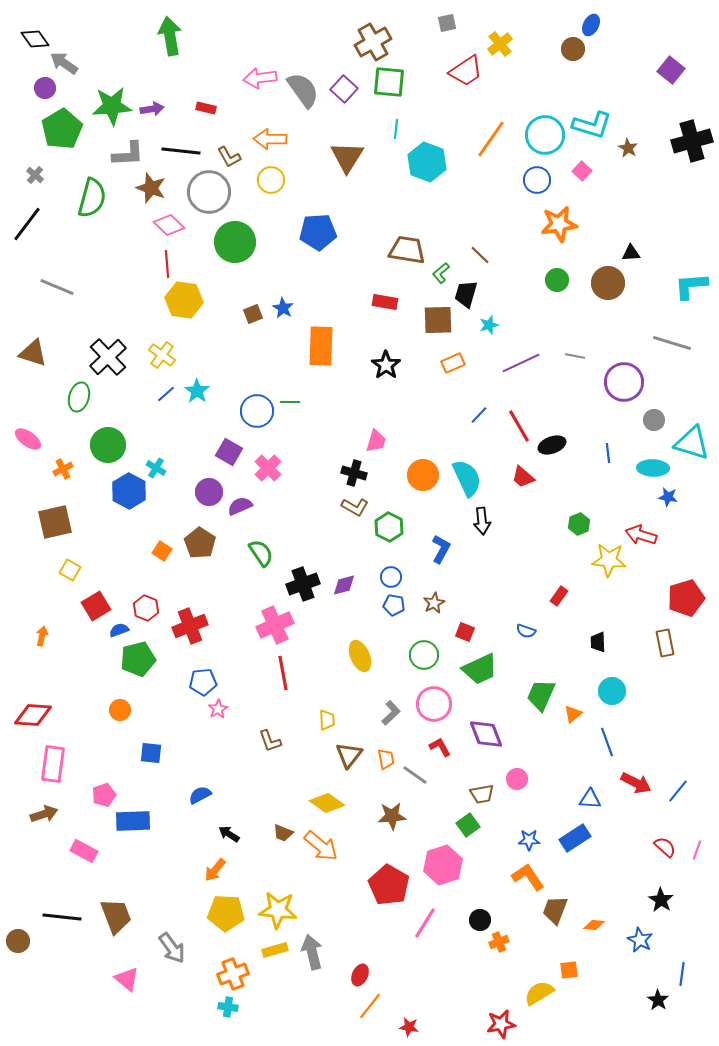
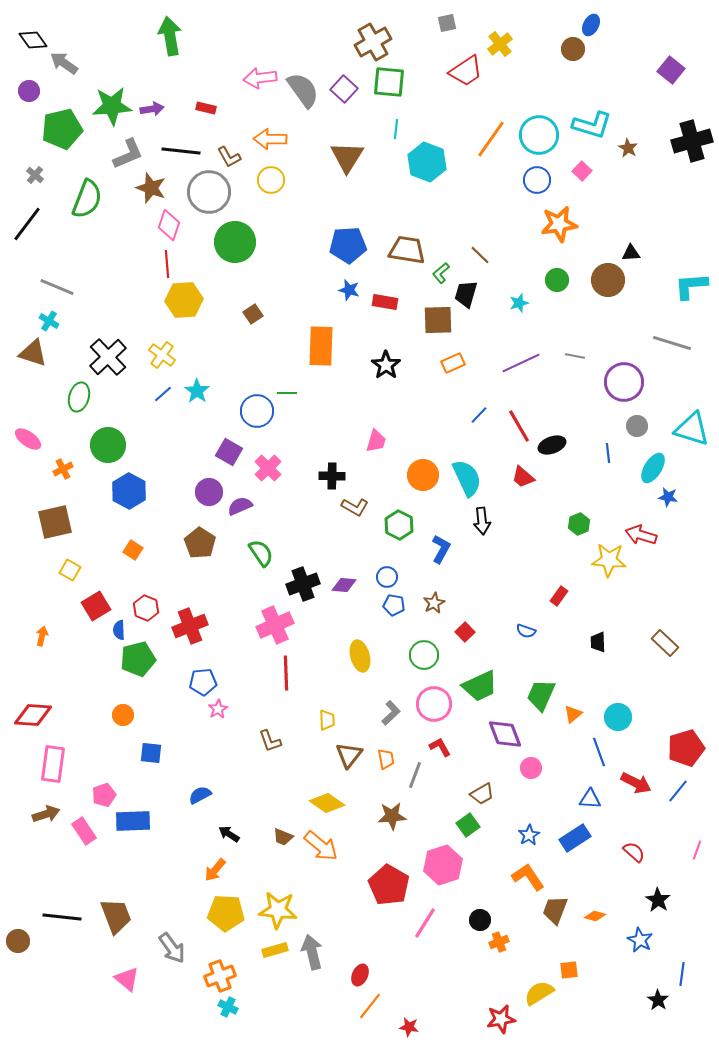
black diamond at (35, 39): moved 2 px left, 1 px down
purple circle at (45, 88): moved 16 px left, 3 px down
green pentagon at (62, 129): rotated 18 degrees clockwise
cyan circle at (545, 135): moved 6 px left
gray L-shape at (128, 154): rotated 20 degrees counterclockwise
green semicircle at (92, 198): moved 5 px left, 1 px down; rotated 6 degrees clockwise
pink diamond at (169, 225): rotated 64 degrees clockwise
blue pentagon at (318, 232): moved 30 px right, 13 px down
brown circle at (608, 283): moved 3 px up
yellow hexagon at (184, 300): rotated 12 degrees counterclockwise
blue star at (283, 308): moved 66 px right, 18 px up; rotated 15 degrees counterclockwise
brown square at (253, 314): rotated 12 degrees counterclockwise
cyan star at (489, 325): moved 30 px right, 22 px up
blue line at (166, 394): moved 3 px left
green line at (290, 402): moved 3 px left, 9 px up
gray circle at (654, 420): moved 17 px left, 6 px down
cyan triangle at (692, 443): moved 14 px up
cyan cross at (156, 468): moved 107 px left, 147 px up
cyan ellipse at (653, 468): rotated 60 degrees counterclockwise
black cross at (354, 473): moved 22 px left, 3 px down; rotated 15 degrees counterclockwise
green hexagon at (389, 527): moved 10 px right, 2 px up
orange square at (162, 551): moved 29 px left, 1 px up
blue circle at (391, 577): moved 4 px left
purple diamond at (344, 585): rotated 20 degrees clockwise
red pentagon at (686, 598): moved 150 px down
blue semicircle at (119, 630): rotated 72 degrees counterclockwise
red square at (465, 632): rotated 24 degrees clockwise
brown rectangle at (665, 643): rotated 36 degrees counterclockwise
yellow ellipse at (360, 656): rotated 8 degrees clockwise
green trapezoid at (480, 669): moved 17 px down
red line at (283, 673): moved 3 px right; rotated 8 degrees clockwise
cyan circle at (612, 691): moved 6 px right, 26 px down
orange circle at (120, 710): moved 3 px right, 5 px down
purple diamond at (486, 734): moved 19 px right
blue line at (607, 742): moved 8 px left, 10 px down
gray line at (415, 775): rotated 76 degrees clockwise
pink circle at (517, 779): moved 14 px right, 11 px up
brown trapezoid at (482, 794): rotated 20 degrees counterclockwise
brown arrow at (44, 814): moved 2 px right
brown trapezoid at (283, 833): moved 4 px down
blue star at (529, 840): moved 5 px up; rotated 30 degrees counterclockwise
red semicircle at (665, 847): moved 31 px left, 5 px down
pink rectangle at (84, 851): moved 20 px up; rotated 28 degrees clockwise
black star at (661, 900): moved 3 px left
orange diamond at (594, 925): moved 1 px right, 9 px up; rotated 10 degrees clockwise
orange cross at (233, 974): moved 13 px left, 2 px down
cyan cross at (228, 1007): rotated 18 degrees clockwise
red star at (501, 1024): moved 5 px up
